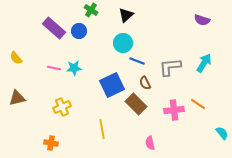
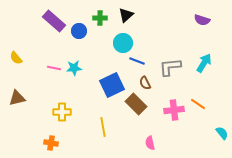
green cross: moved 9 px right, 8 px down; rotated 32 degrees counterclockwise
purple rectangle: moved 7 px up
yellow cross: moved 5 px down; rotated 24 degrees clockwise
yellow line: moved 1 px right, 2 px up
